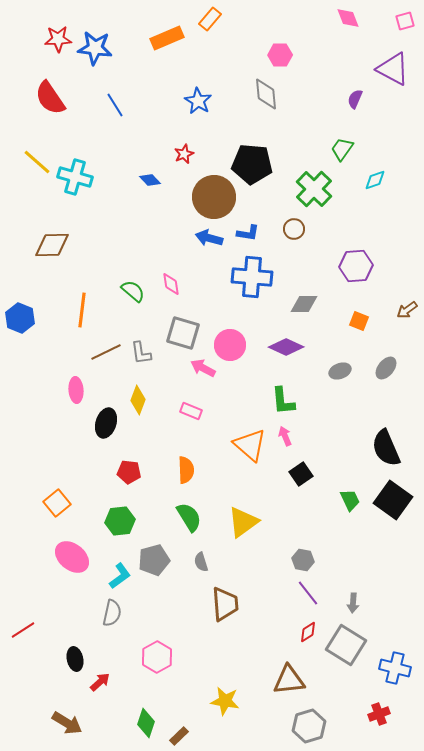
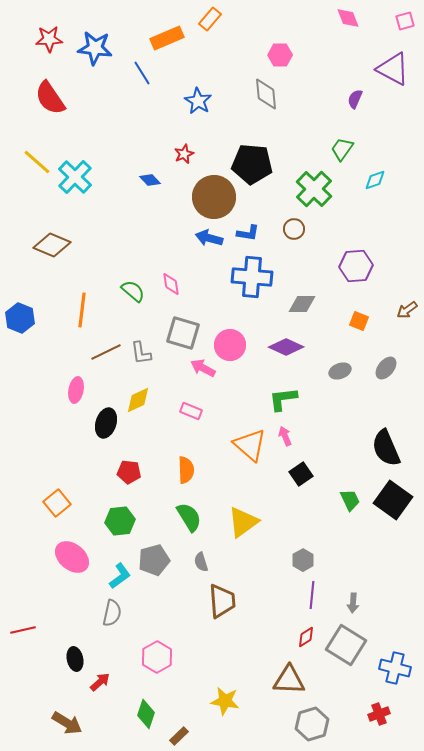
red star at (58, 39): moved 9 px left
blue line at (115, 105): moved 27 px right, 32 px up
cyan cross at (75, 177): rotated 28 degrees clockwise
brown diamond at (52, 245): rotated 24 degrees clockwise
gray diamond at (304, 304): moved 2 px left
pink ellipse at (76, 390): rotated 15 degrees clockwise
yellow diamond at (138, 400): rotated 44 degrees clockwise
green L-shape at (283, 401): moved 2 px up; rotated 88 degrees clockwise
gray hexagon at (303, 560): rotated 20 degrees clockwise
purple line at (308, 593): moved 4 px right, 2 px down; rotated 44 degrees clockwise
brown trapezoid at (225, 604): moved 3 px left, 3 px up
red line at (23, 630): rotated 20 degrees clockwise
red diamond at (308, 632): moved 2 px left, 5 px down
brown triangle at (289, 680): rotated 8 degrees clockwise
green diamond at (146, 723): moved 9 px up
gray hexagon at (309, 726): moved 3 px right, 2 px up
